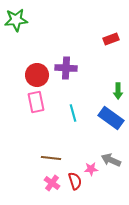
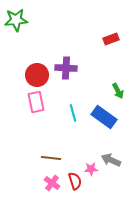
green arrow: rotated 28 degrees counterclockwise
blue rectangle: moved 7 px left, 1 px up
